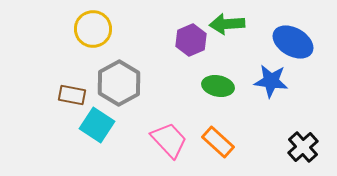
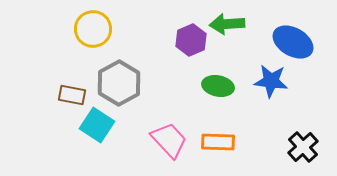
orange rectangle: rotated 40 degrees counterclockwise
